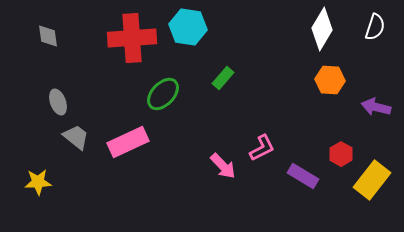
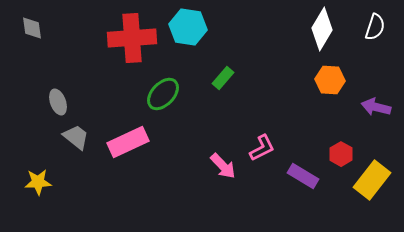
gray diamond: moved 16 px left, 8 px up
